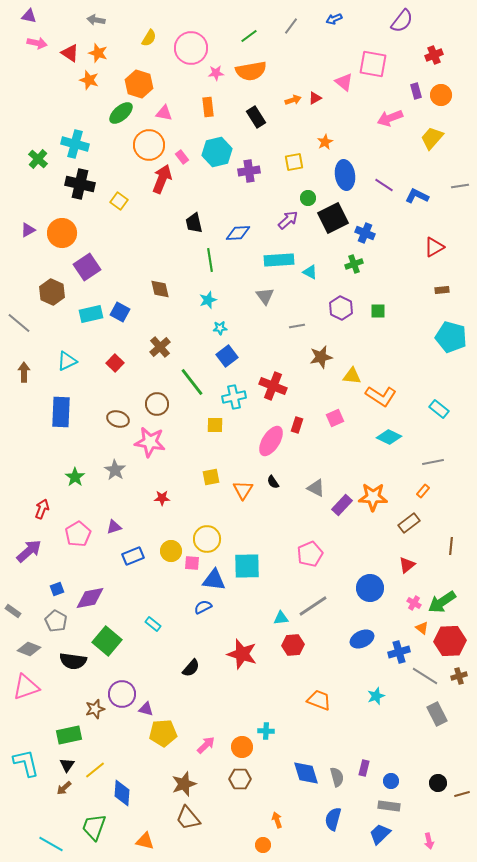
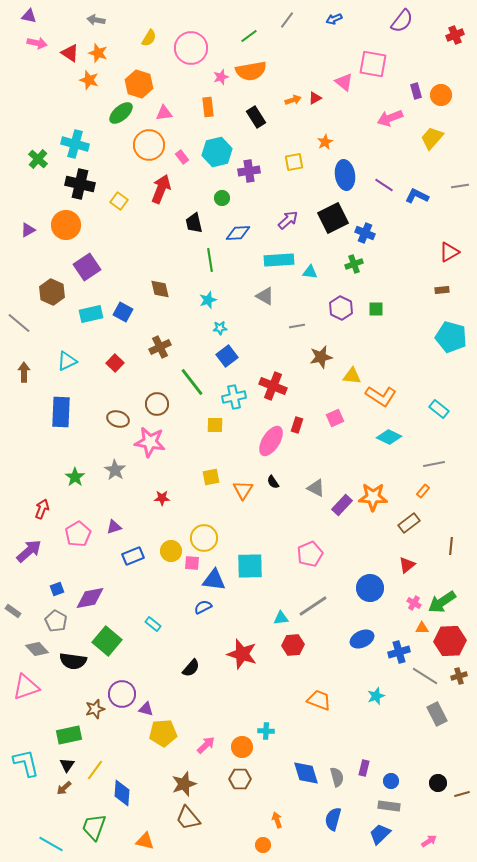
gray line at (291, 26): moved 4 px left, 6 px up
red cross at (434, 55): moved 21 px right, 20 px up
pink star at (216, 73): moved 5 px right, 4 px down; rotated 14 degrees counterclockwise
pink triangle at (164, 113): rotated 18 degrees counterclockwise
red arrow at (162, 179): moved 1 px left, 10 px down
green circle at (308, 198): moved 86 px left
orange circle at (62, 233): moved 4 px right, 8 px up
red triangle at (434, 247): moved 15 px right, 5 px down
cyan triangle at (310, 272): rotated 21 degrees counterclockwise
gray triangle at (265, 296): rotated 24 degrees counterclockwise
green square at (378, 311): moved 2 px left, 2 px up
blue square at (120, 312): moved 3 px right
brown cross at (160, 347): rotated 15 degrees clockwise
gray line at (433, 462): moved 1 px right, 2 px down
yellow circle at (207, 539): moved 3 px left, 1 px up
cyan square at (247, 566): moved 3 px right
orange triangle at (422, 628): rotated 40 degrees counterclockwise
gray diamond at (29, 649): moved 8 px right; rotated 25 degrees clockwise
yellow line at (95, 770): rotated 15 degrees counterclockwise
pink arrow at (429, 841): rotated 112 degrees counterclockwise
